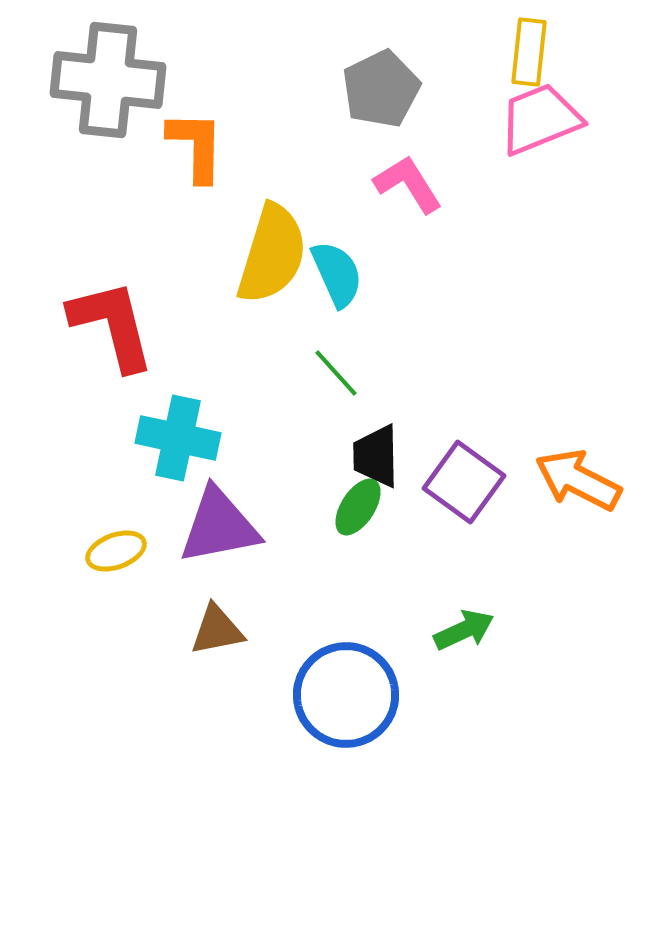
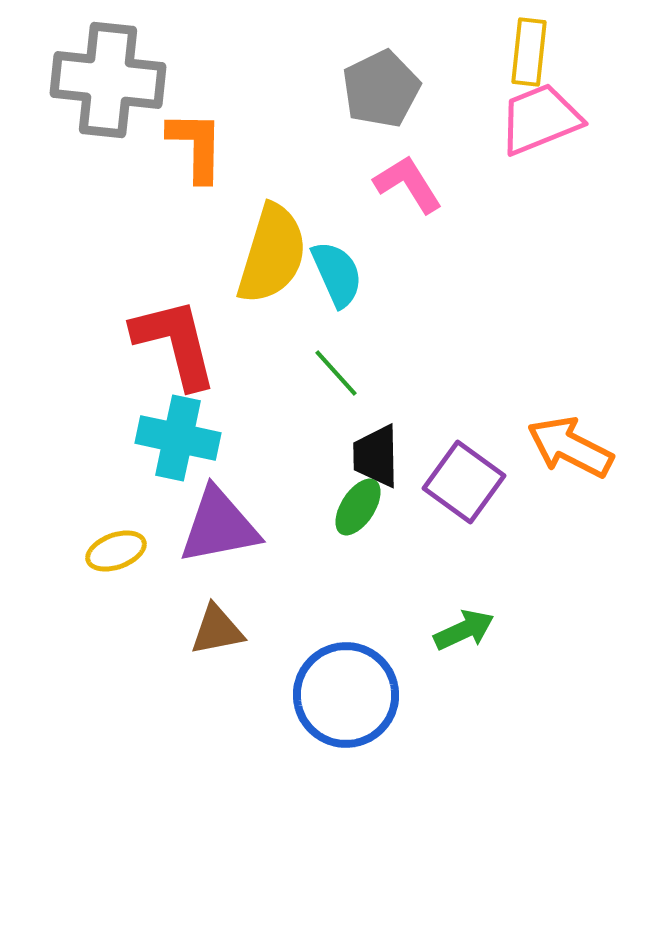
red L-shape: moved 63 px right, 18 px down
orange arrow: moved 8 px left, 33 px up
